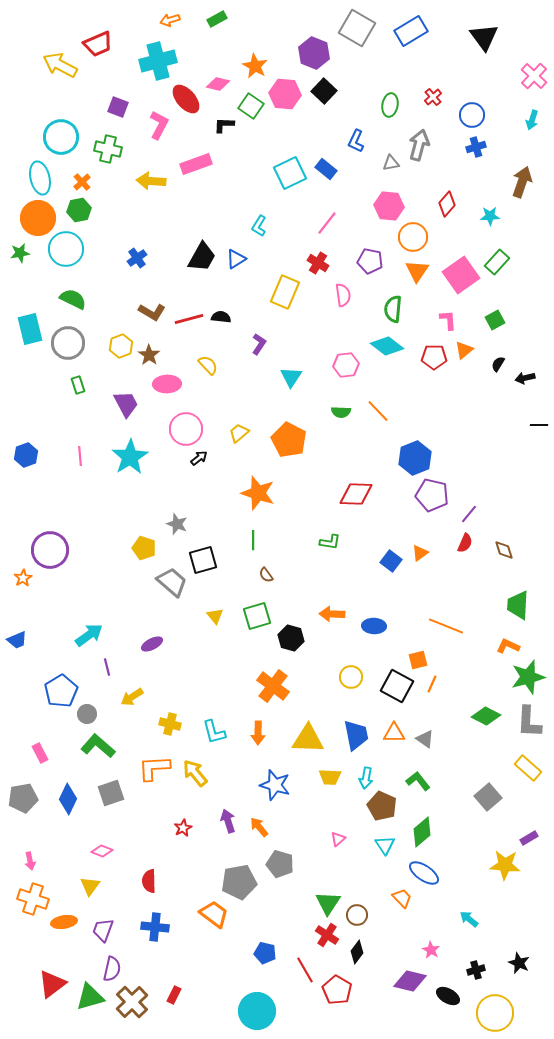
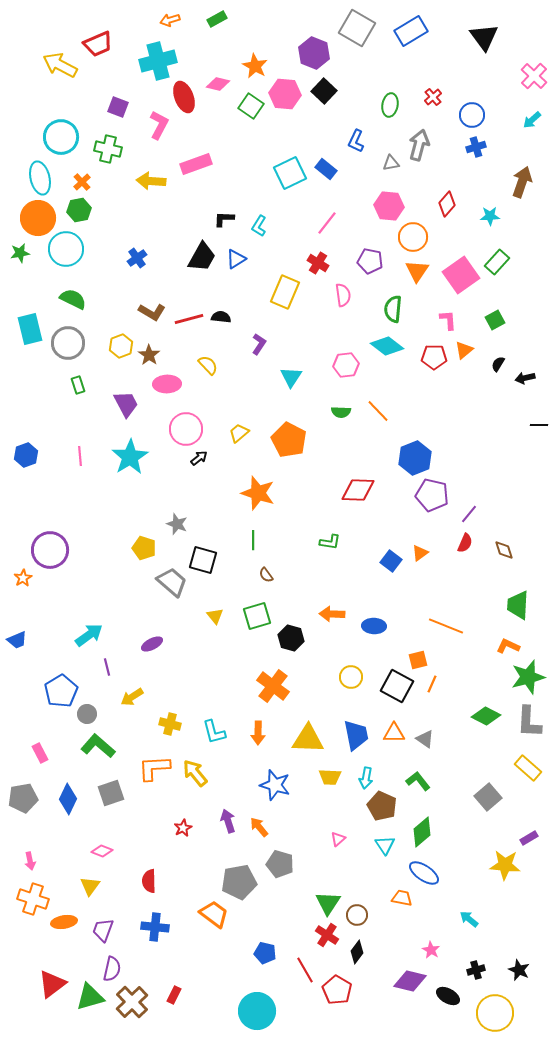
red ellipse at (186, 99): moved 2 px left, 2 px up; rotated 20 degrees clockwise
cyan arrow at (532, 120): rotated 30 degrees clockwise
black L-shape at (224, 125): moved 94 px down
red diamond at (356, 494): moved 2 px right, 4 px up
black square at (203, 560): rotated 32 degrees clockwise
orange trapezoid at (402, 898): rotated 35 degrees counterclockwise
black star at (519, 963): moved 7 px down
